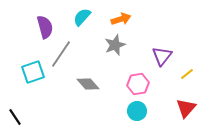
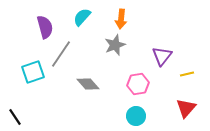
orange arrow: rotated 114 degrees clockwise
yellow line: rotated 24 degrees clockwise
cyan circle: moved 1 px left, 5 px down
